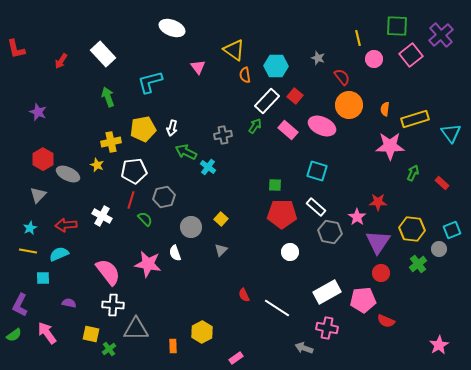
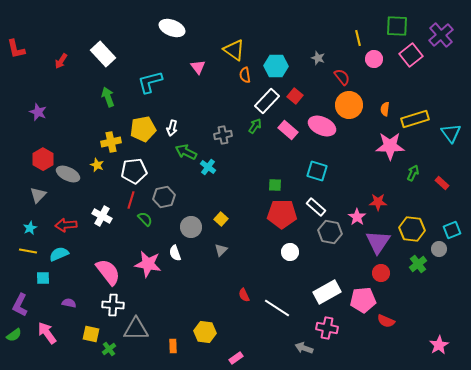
yellow hexagon at (202, 332): moved 3 px right; rotated 25 degrees counterclockwise
